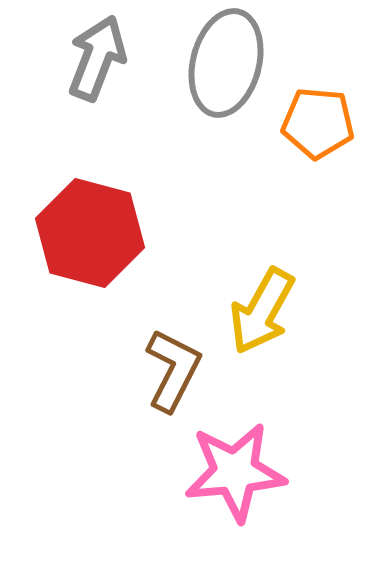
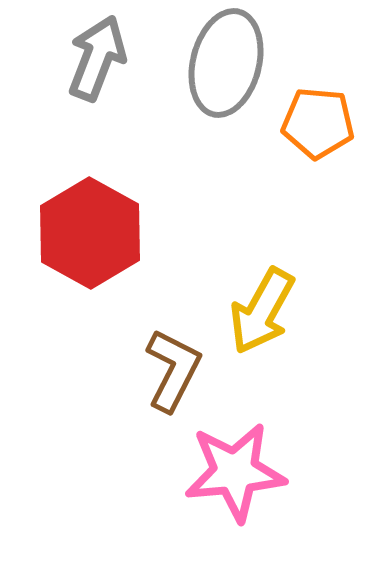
red hexagon: rotated 14 degrees clockwise
